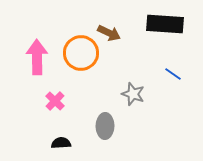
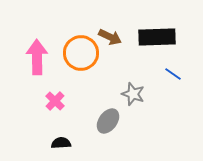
black rectangle: moved 8 px left, 13 px down; rotated 6 degrees counterclockwise
brown arrow: moved 1 px right, 4 px down
gray ellipse: moved 3 px right, 5 px up; rotated 35 degrees clockwise
